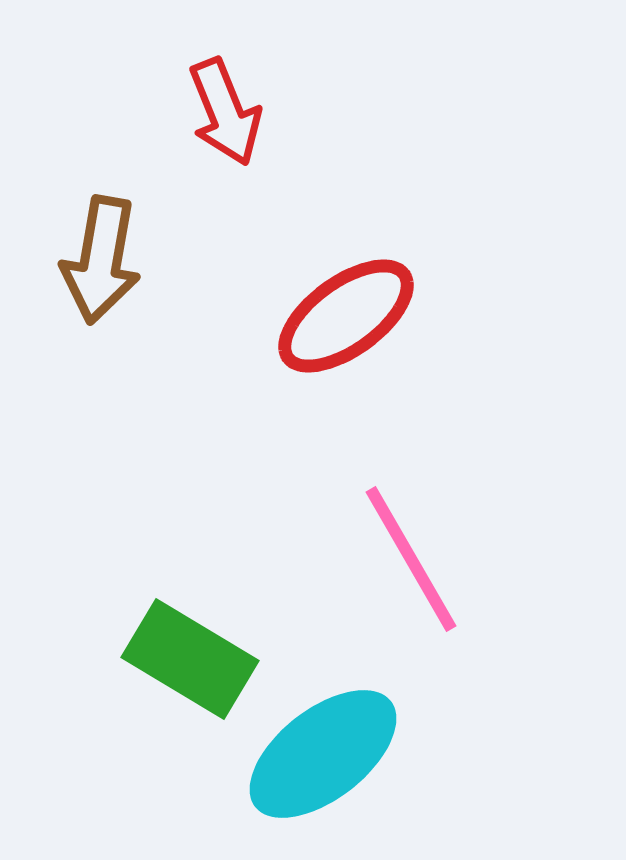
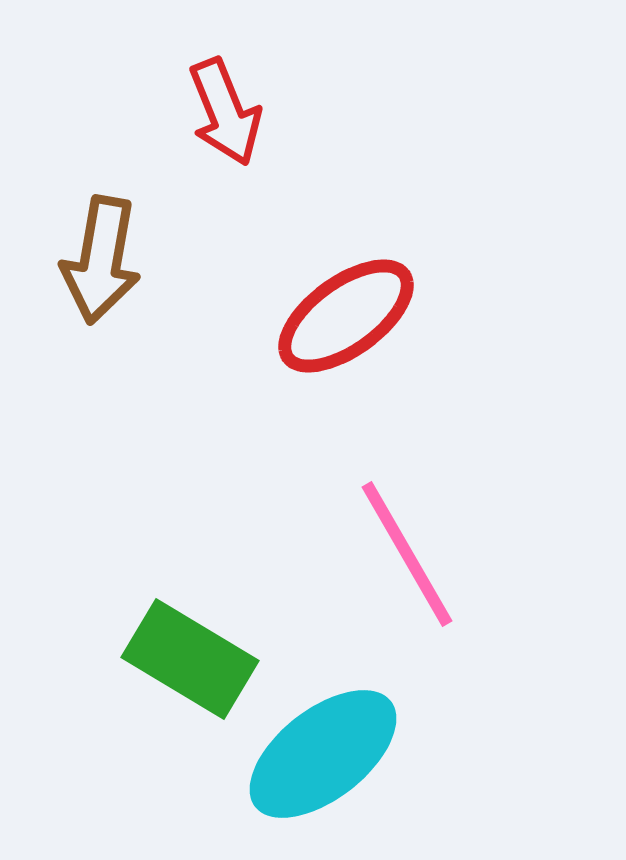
pink line: moved 4 px left, 5 px up
